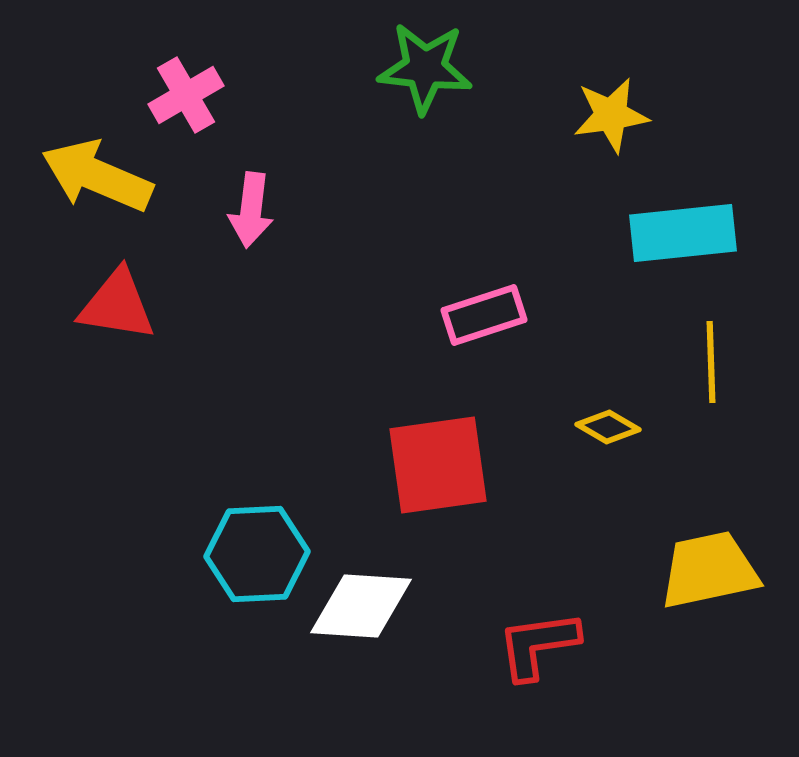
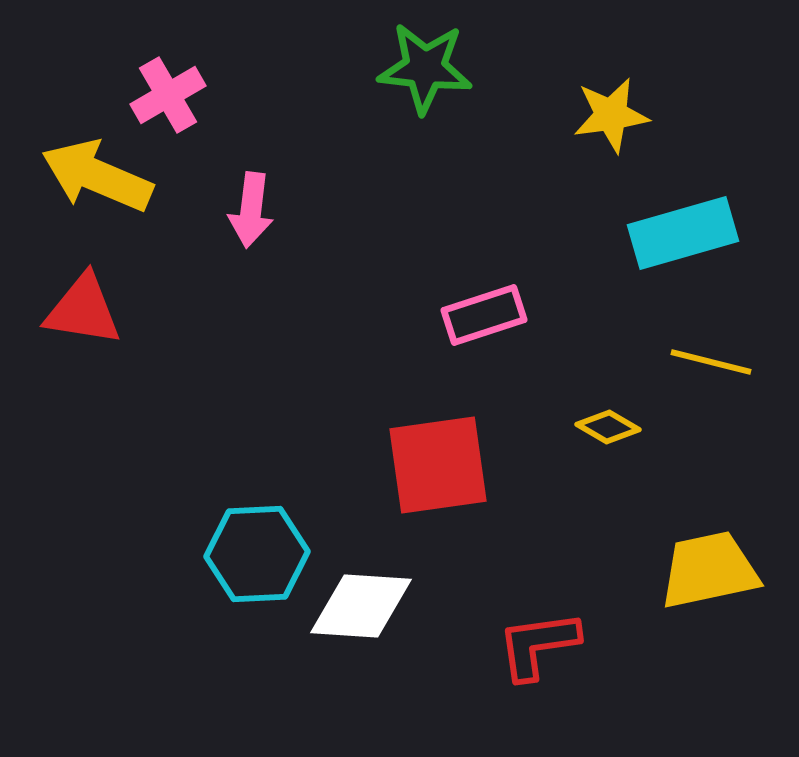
pink cross: moved 18 px left
cyan rectangle: rotated 10 degrees counterclockwise
red triangle: moved 34 px left, 5 px down
yellow line: rotated 74 degrees counterclockwise
